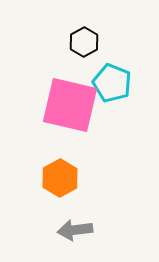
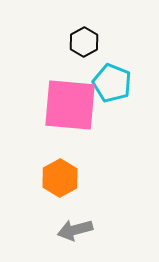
pink square: rotated 8 degrees counterclockwise
gray arrow: rotated 8 degrees counterclockwise
